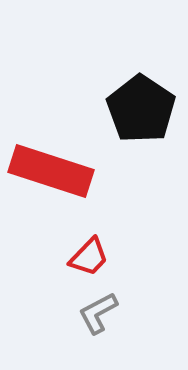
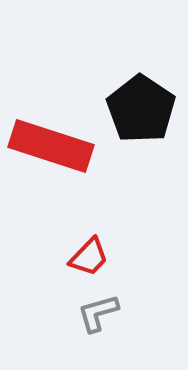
red rectangle: moved 25 px up
gray L-shape: rotated 12 degrees clockwise
